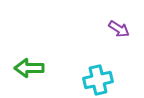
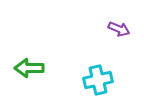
purple arrow: rotated 10 degrees counterclockwise
